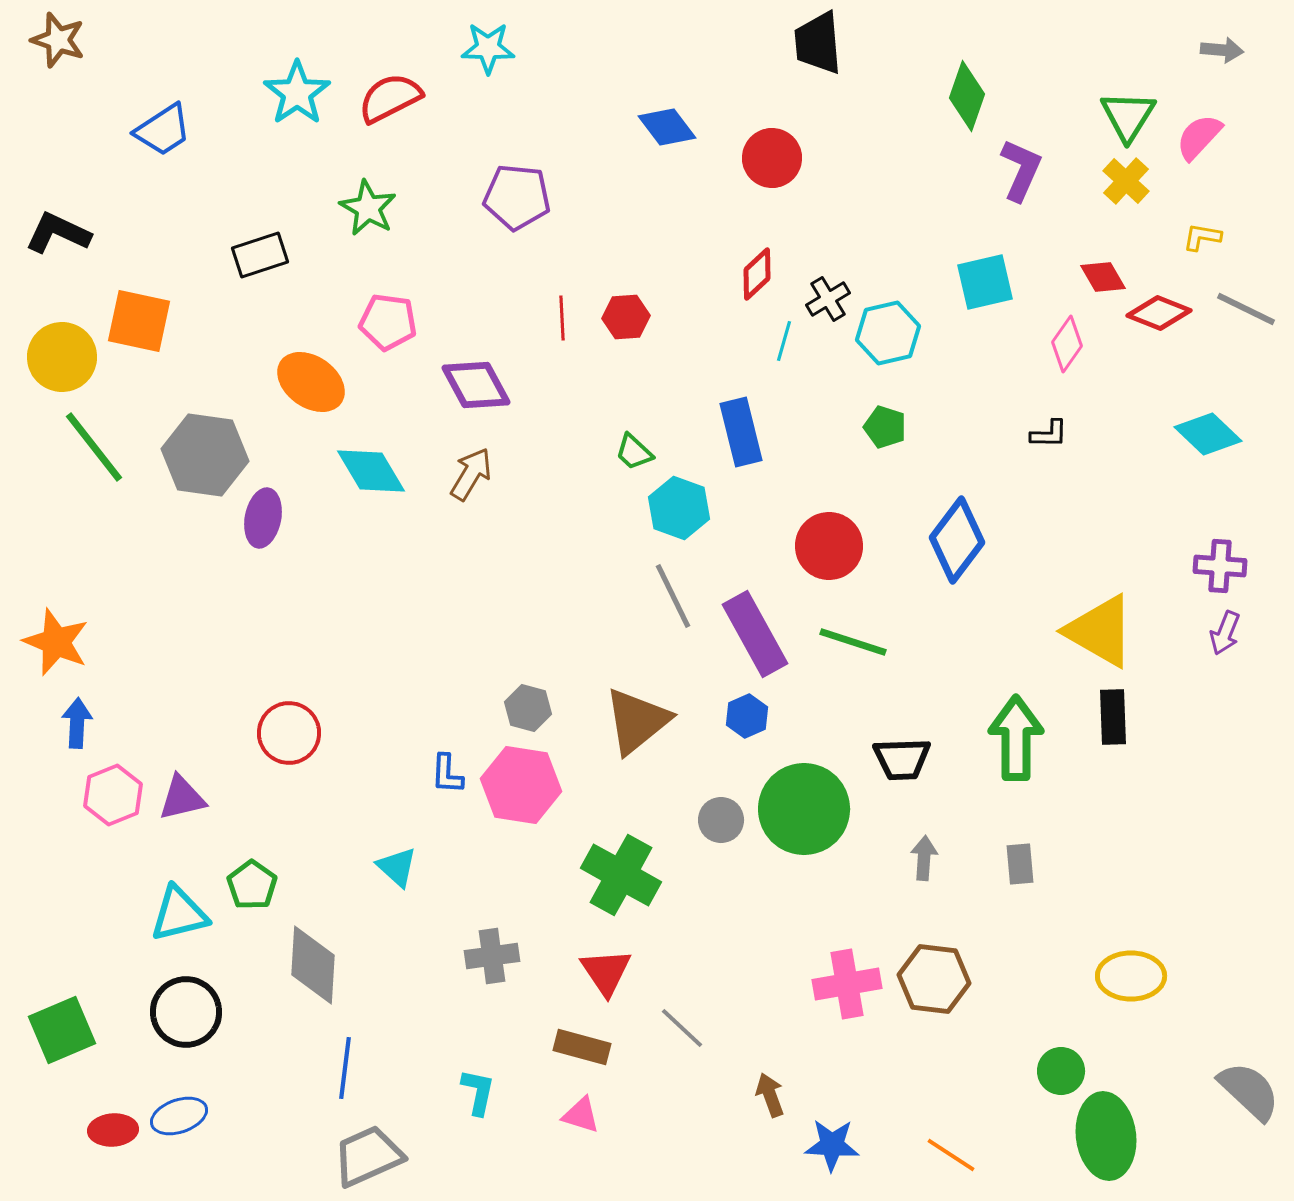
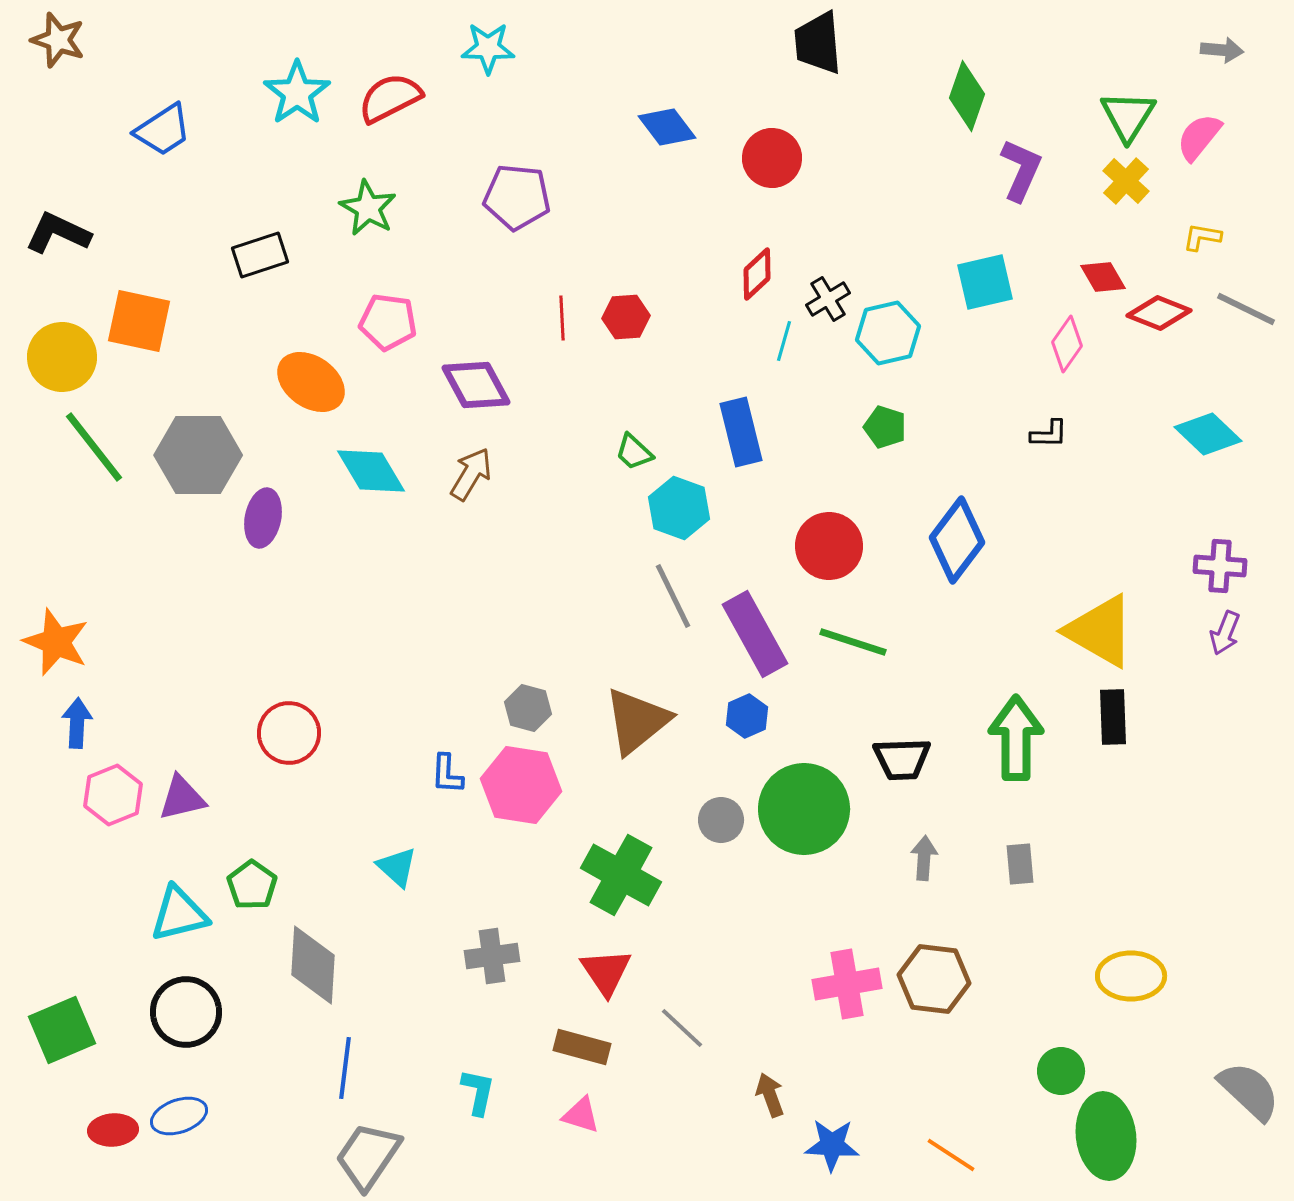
pink semicircle at (1199, 137): rotated 4 degrees counterclockwise
gray hexagon at (205, 455): moved 7 px left; rotated 8 degrees counterclockwise
gray trapezoid at (368, 1156): rotated 32 degrees counterclockwise
